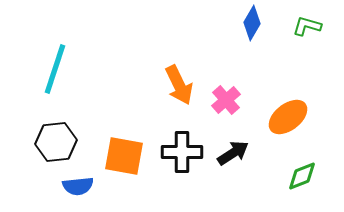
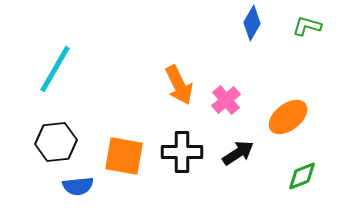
cyan line: rotated 12 degrees clockwise
black arrow: moved 5 px right
